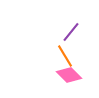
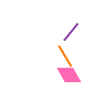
pink diamond: rotated 15 degrees clockwise
